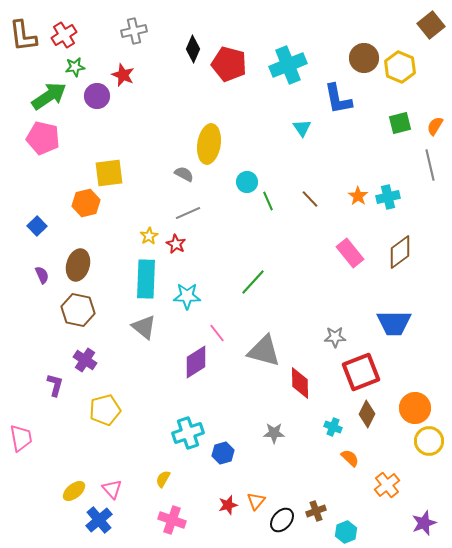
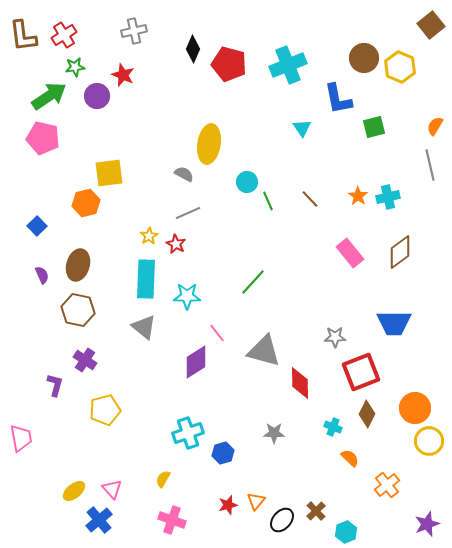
green square at (400, 123): moved 26 px left, 4 px down
brown cross at (316, 511): rotated 24 degrees counterclockwise
purple star at (424, 523): moved 3 px right, 1 px down
